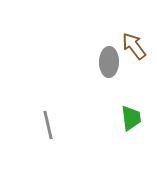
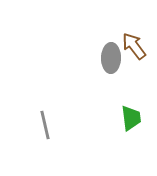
gray ellipse: moved 2 px right, 4 px up
gray line: moved 3 px left
